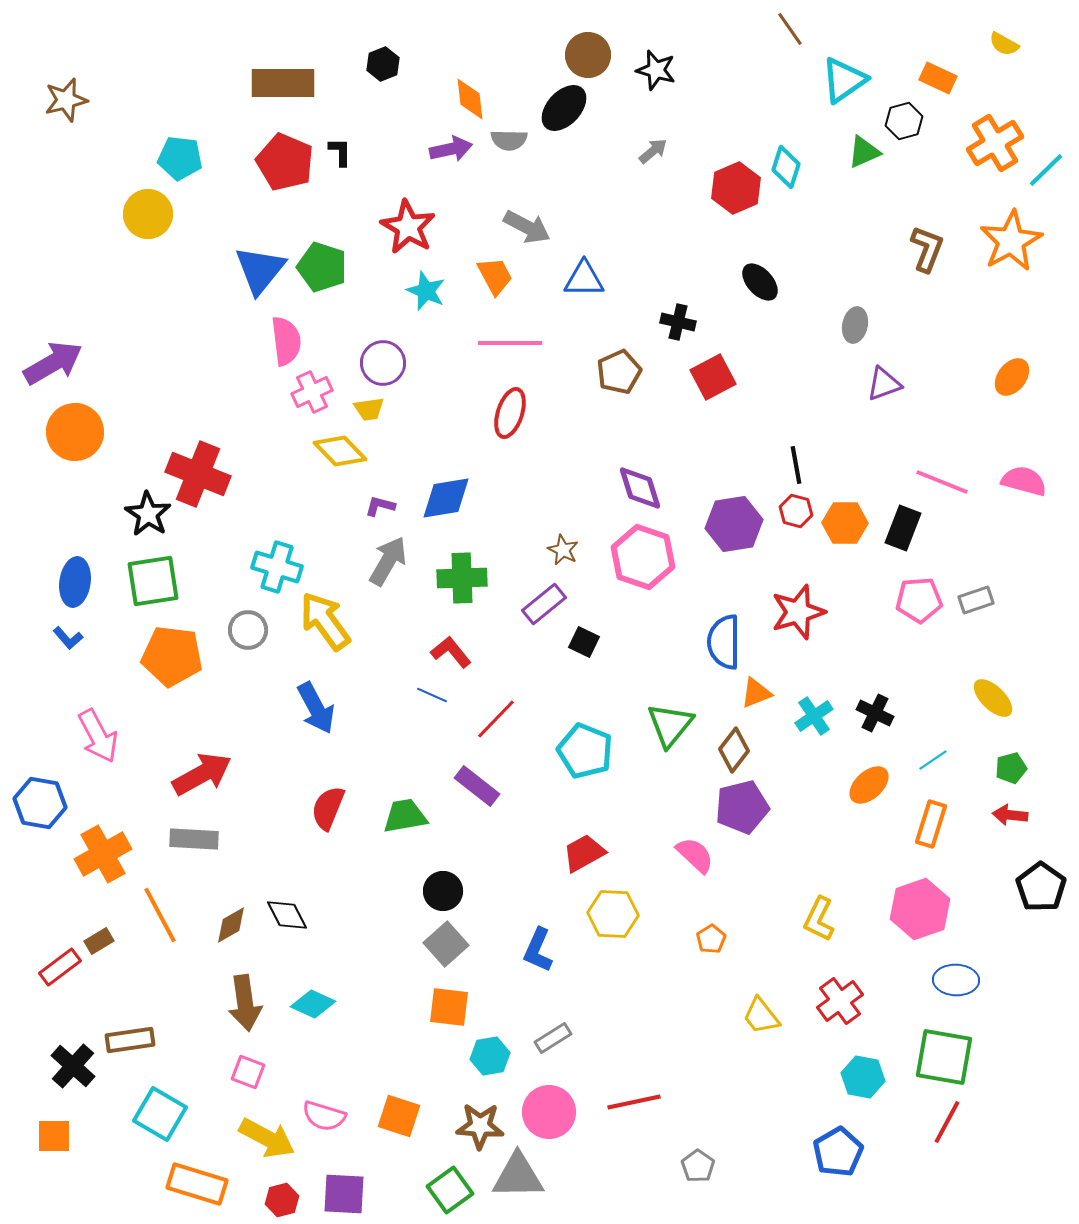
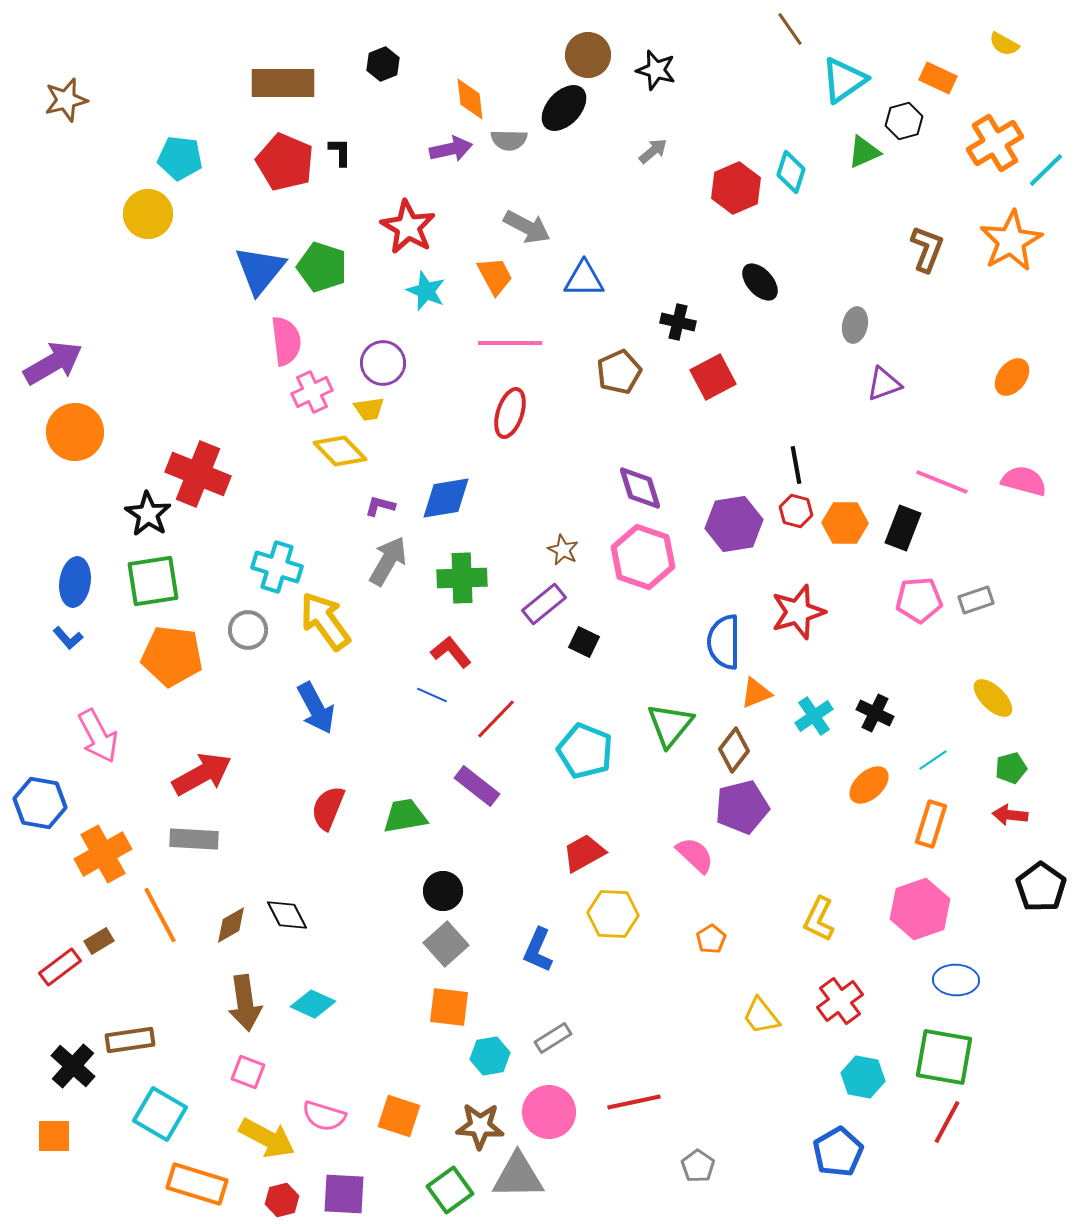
cyan diamond at (786, 167): moved 5 px right, 5 px down
